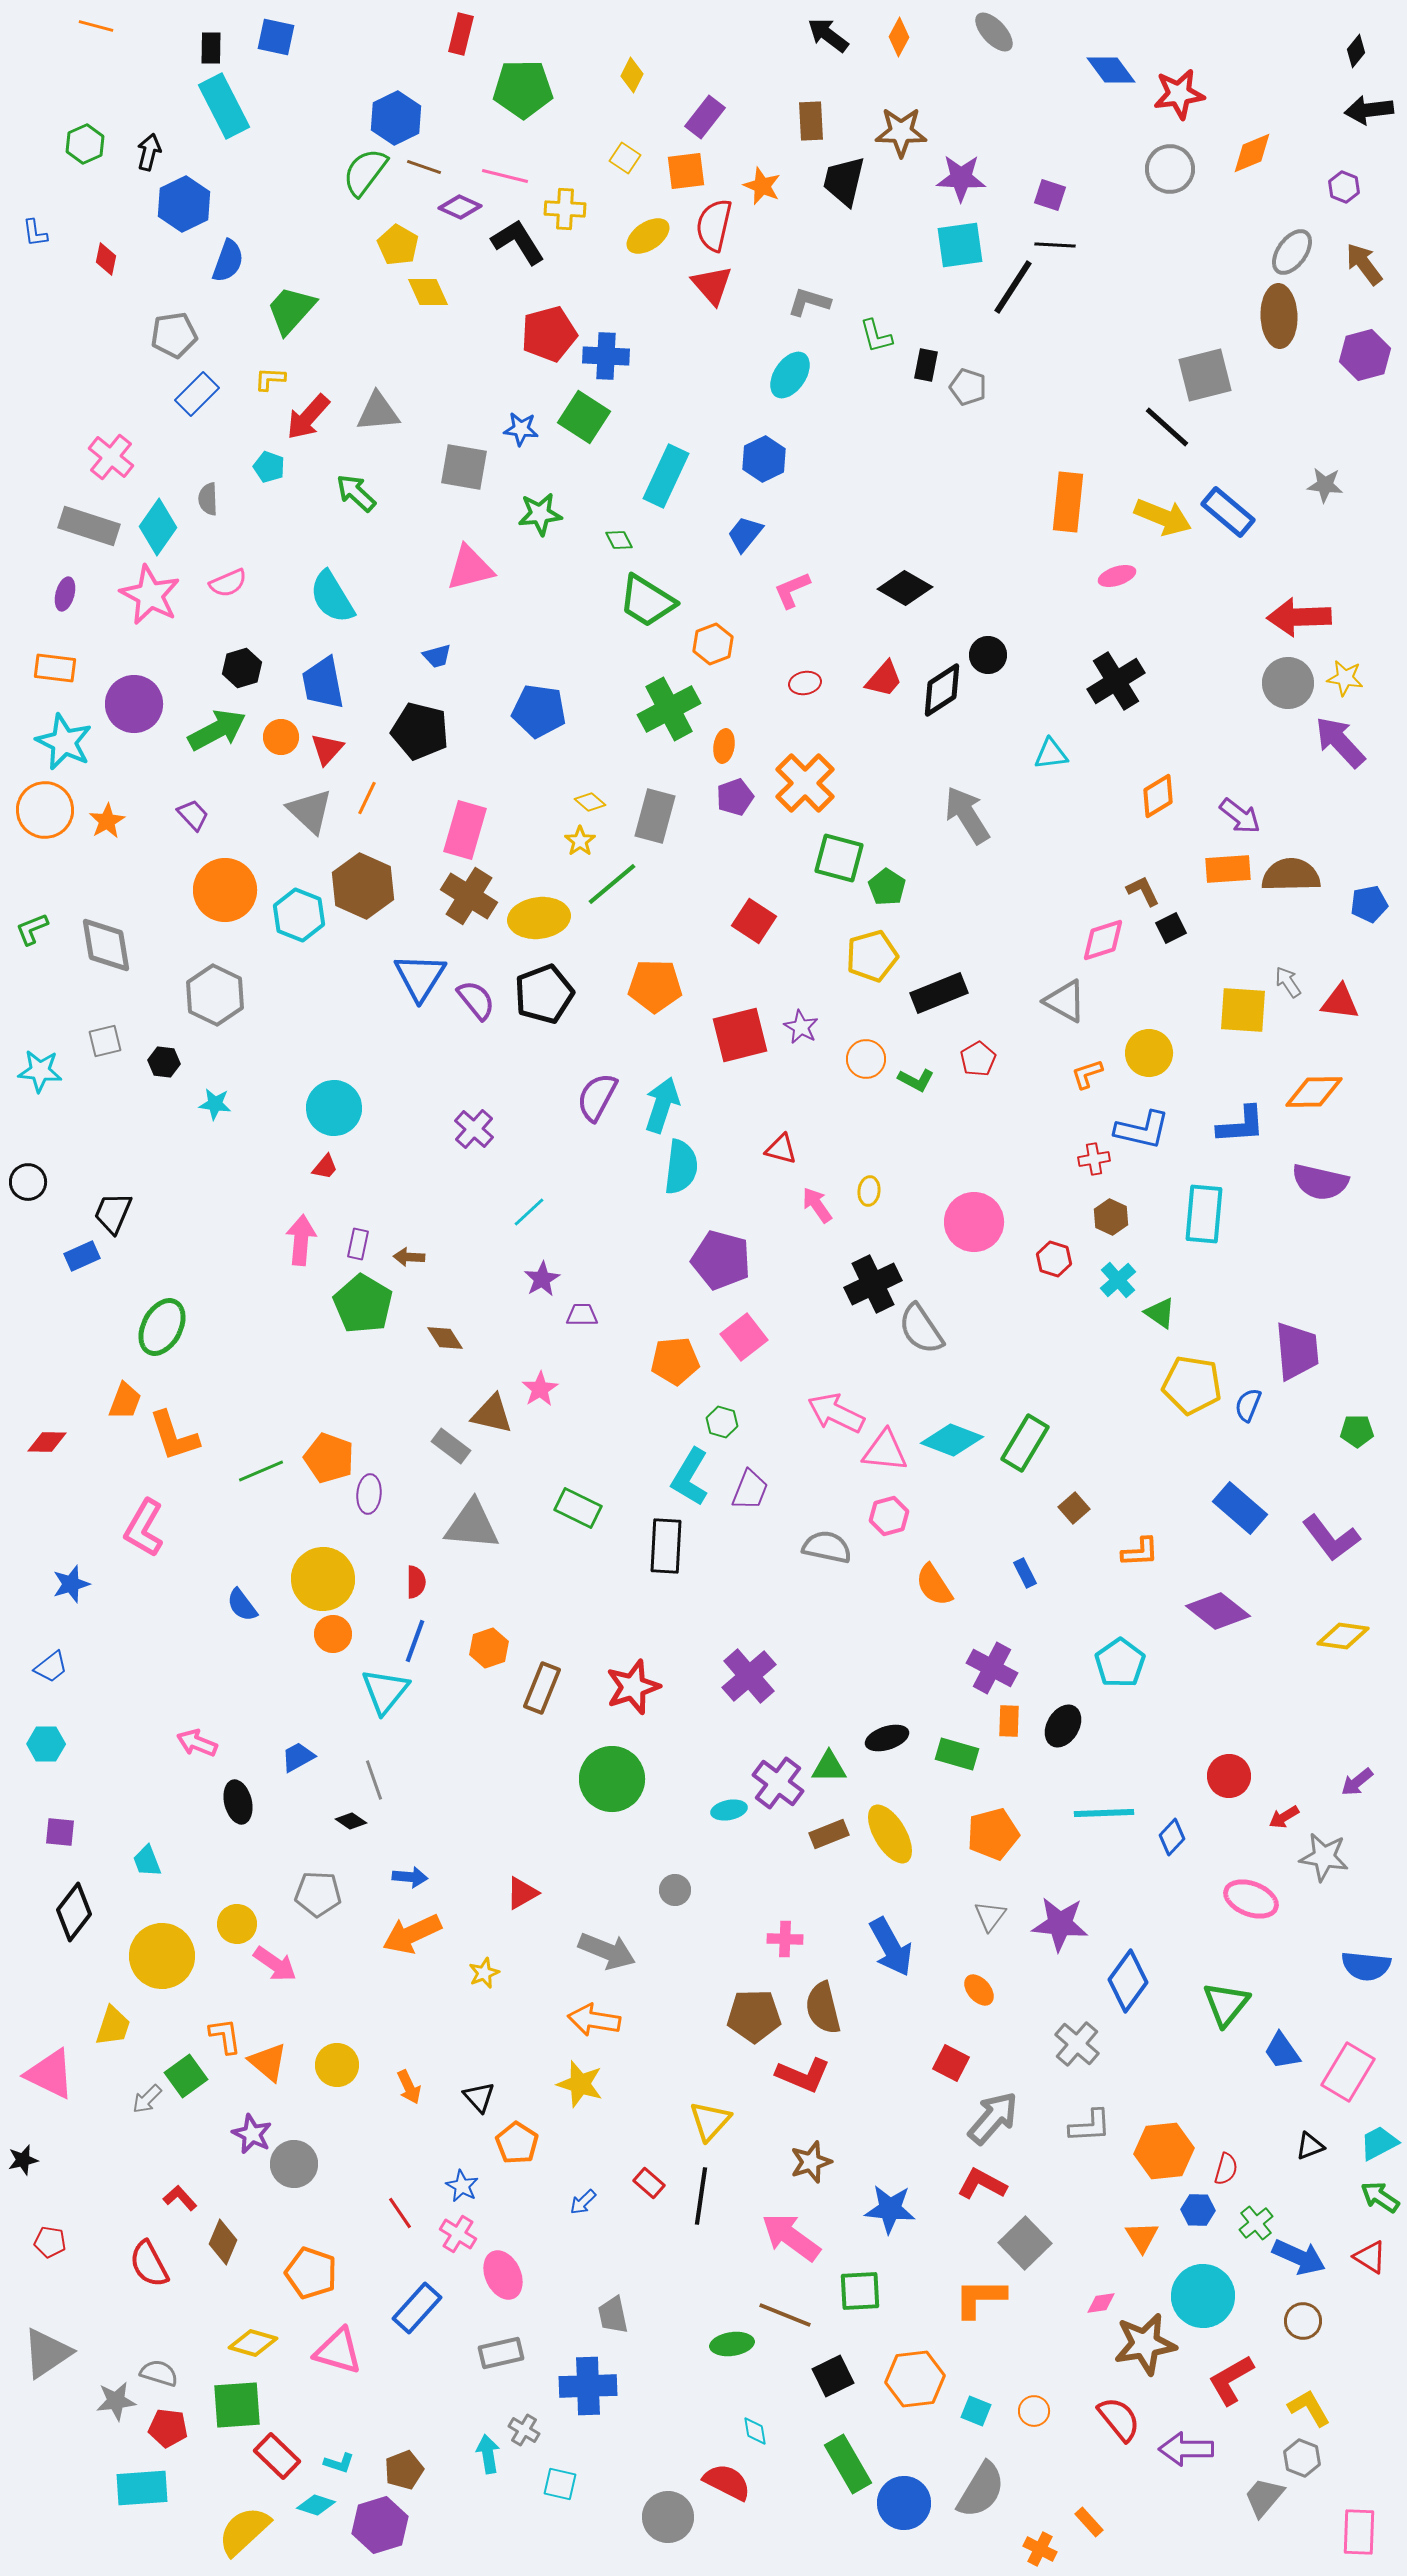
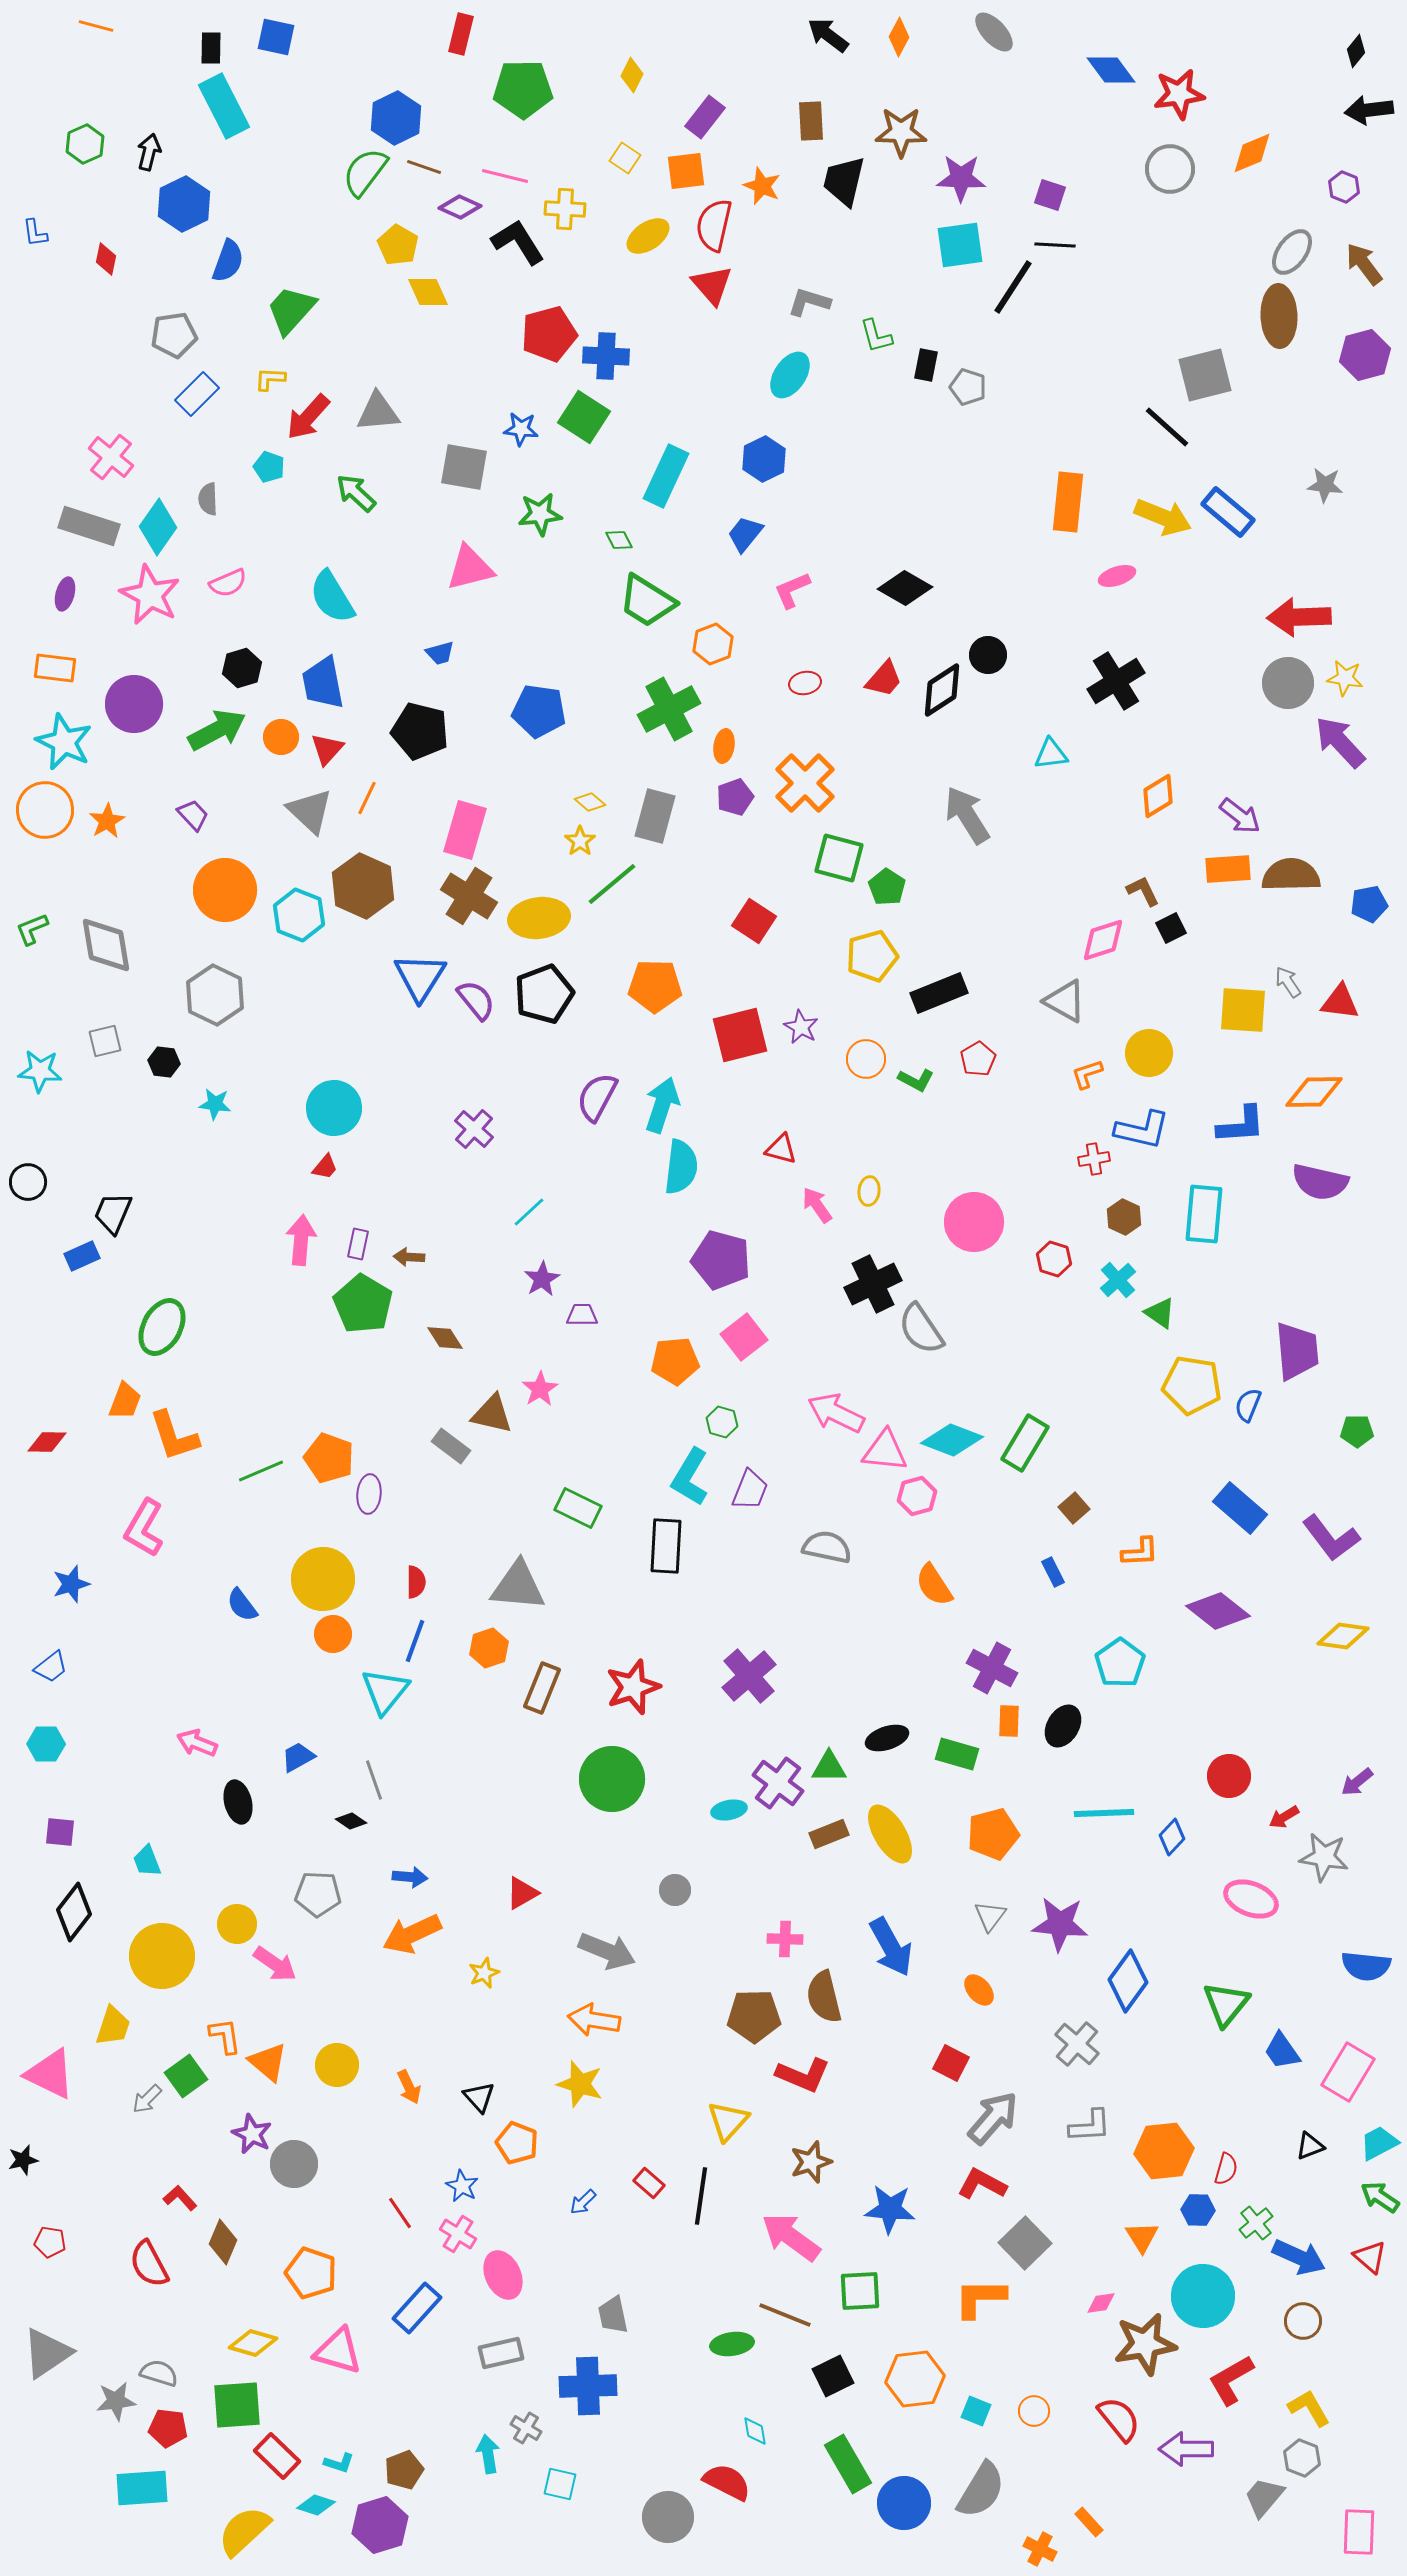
blue trapezoid at (437, 656): moved 3 px right, 3 px up
brown hexagon at (1111, 1217): moved 13 px right
pink hexagon at (889, 1516): moved 28 px right, 20 px up
gray triangle at (472, 1525): moved 46 px right, 61 px down
blue rectangle at (1025, 1573): moved 28 px right, 1 px up
brown semicircle at (823, 2008): moved 1 px right, 11 px up
yellow triangle at (710, 2121): moved 18 px right
orange pentagon at (517, 2143): rotated 12 degrees counterclockwise
red triangle at (1370, 2257): rotated 9 degrees clockwise
gray cross at (524, 2430): moved 2 px right, 2 px up
